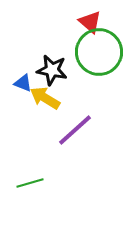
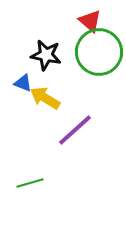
red triangle: moved 1 px up
black star: moved 6 px left, 15 px up
